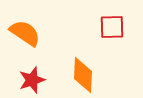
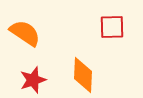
red star: moved 1 px right
